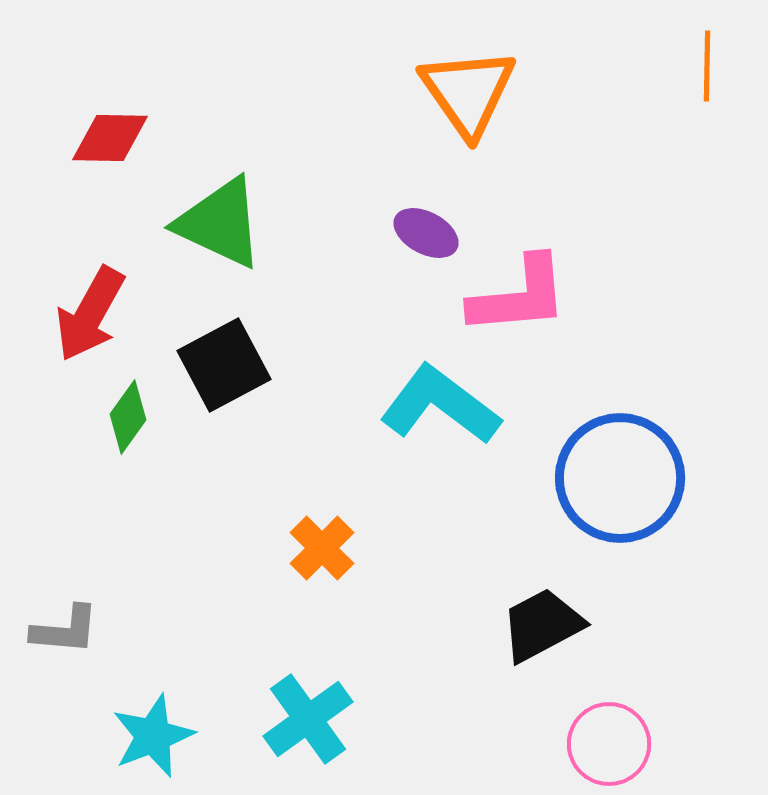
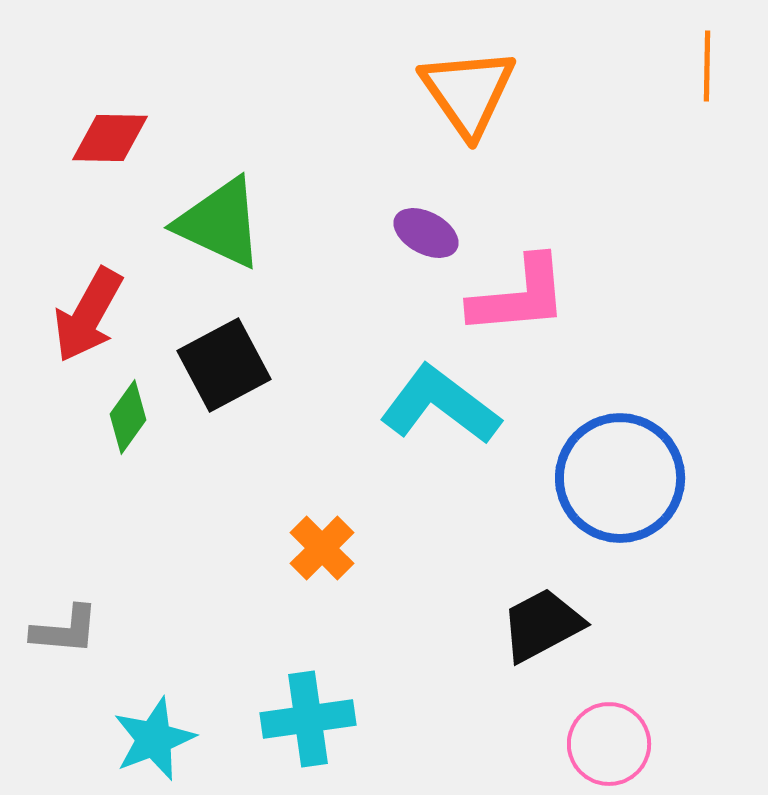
red arrow: moved 2 px left, 1 px down
cyan cross: rotated 28 degrees clockwise
cyan star: moved 1 px right, 3 px down
